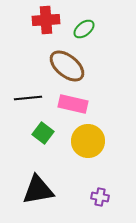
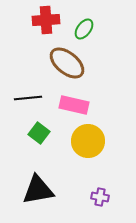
green ellipse: rotated 15 degrees counterclockwise
brown ellipse: moved 3 px up
pink rectangle: moved 1 px right, 1 px down
green square: moved 4 px left
